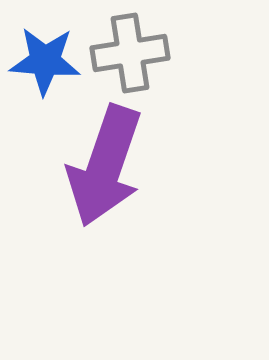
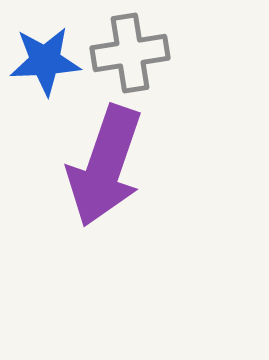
blue star: rotated 8 degrees counterclockwise
